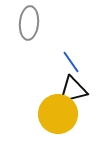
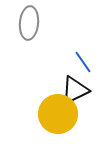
blue line: moved 12 px right
black triangle: moved 2 px right; rotated 12 degrees counterclockwise
